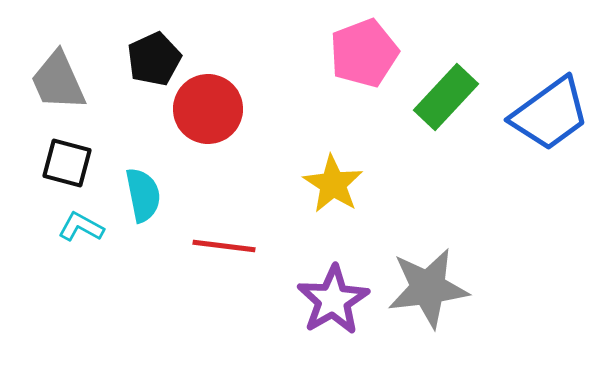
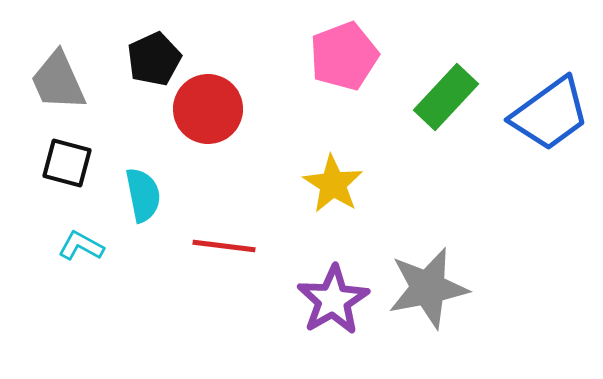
pink pentagon: moved 20 px left, 3 px down
cyan L-shape: moved 19 px down
gray star: rotated 4 degrees counterclockwise
